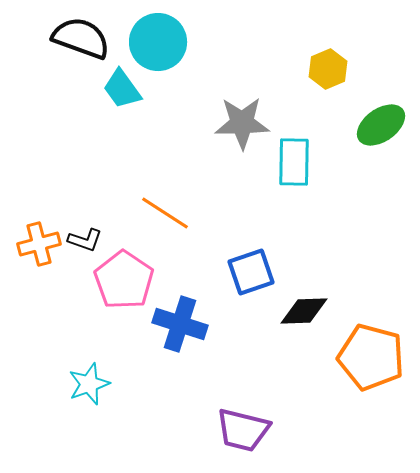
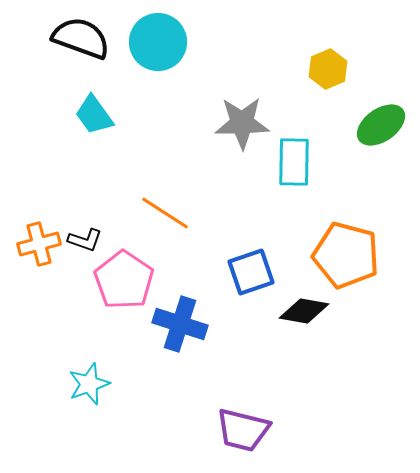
cyan trapezoid: moved 28 px left, 26 px down
black diamond: rotated 12 degrees clockwise
orange pentagon: moved 25 px left, 102 px up
